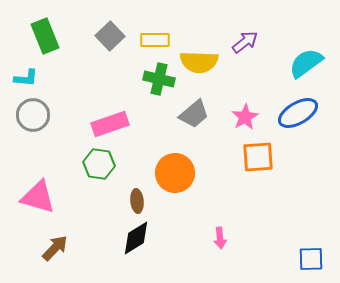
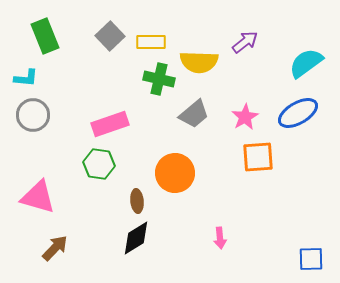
yellow rectangle: moved 4 px left, 2 px down
